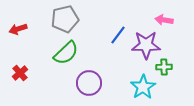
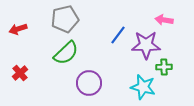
cyan star: rotated 25 degrees counterclockwise
